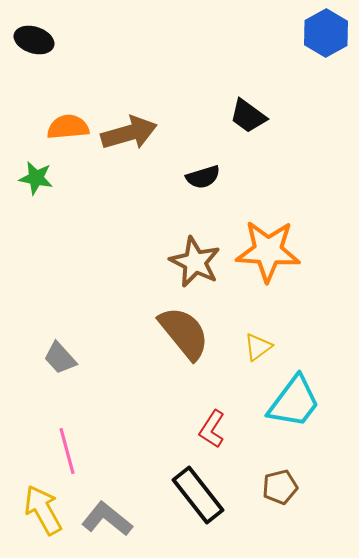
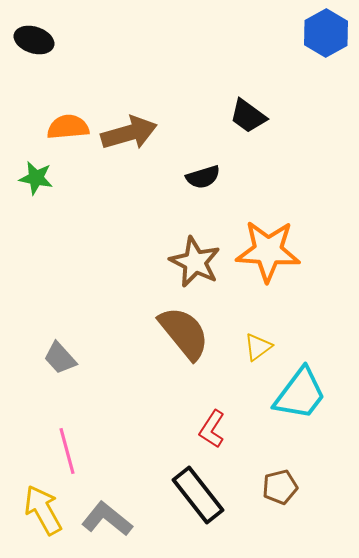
cyan trapezoid: moved 6 px right, 8 px up
